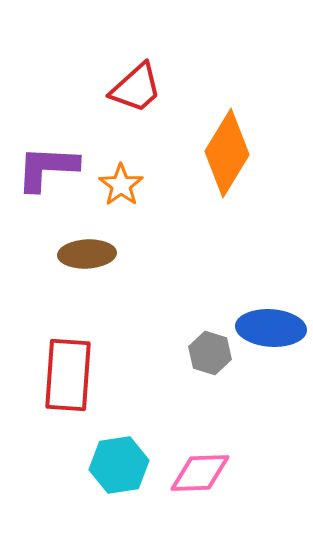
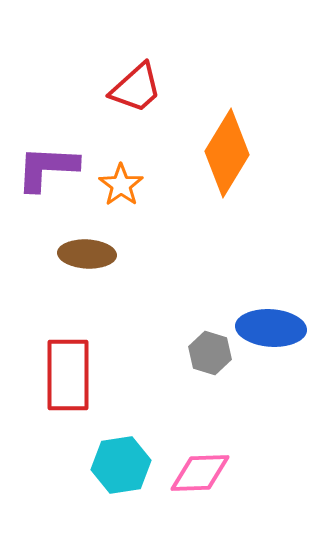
brown ellipse: rotated 6 degrees clockwise
red rectangle: rotated 4 degrees counterclockwise
cyan hexagon: moved 2 px right
